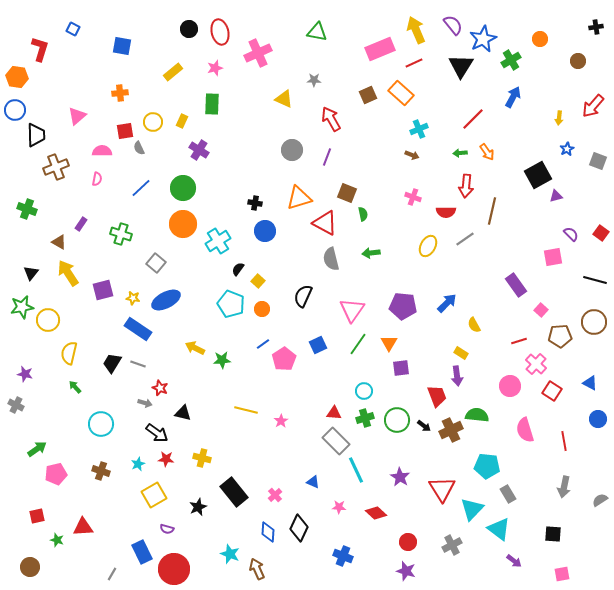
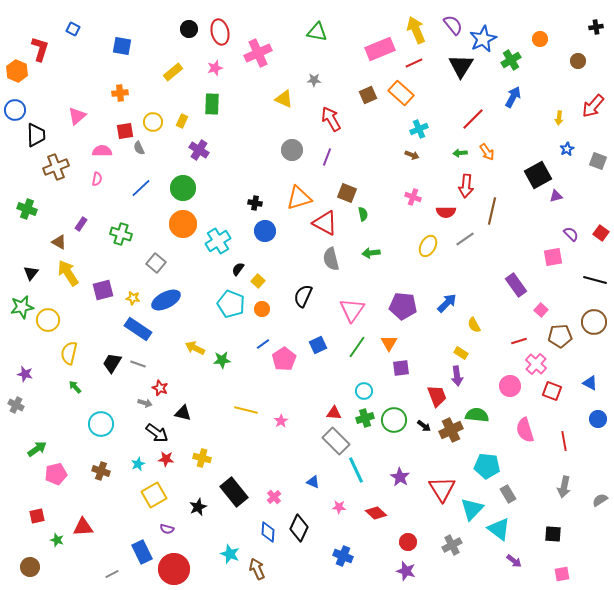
orange hexagon at (17, 77): moved 6 px up; rotated 15 degrees clockwise
green line at (358, 344): moved 1 px left, 3 px down
red square at (552, 391): rotated 12 degrees counterclockwise
green circle at (397, 420): moved 3 px left
pink cross at (275, 495): moved 1 px left, 2 px down
gray line at (112, 574): rotated 32 degrees clockwise
